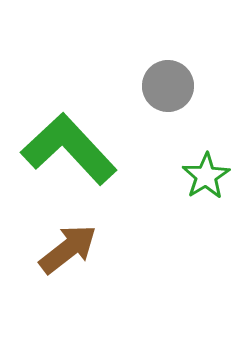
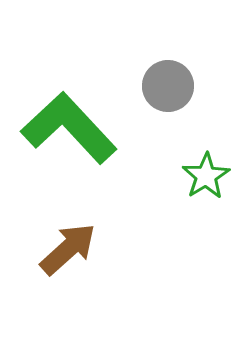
green L-shape: moved 21 px up
brown arrow: rotated 4 degrees counterclockwise
